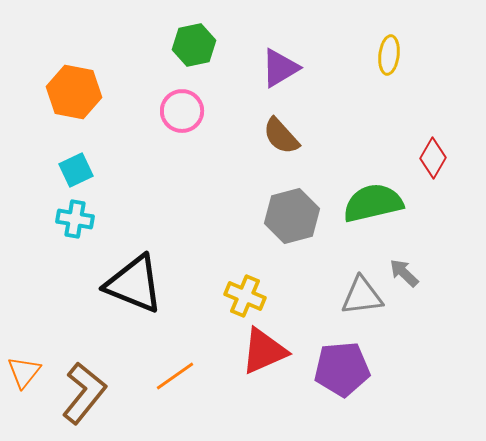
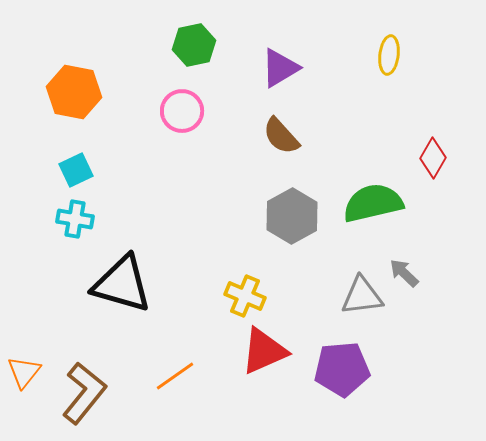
gray hexagon: rotated 14 degrees counterclockwise
black triangle: moved 12 px left; rotated 6 degrees counterclockwise
